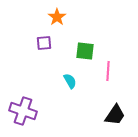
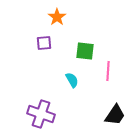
cyan semicircle: moved 2 px right, 1 px up
purple cross: moved 18 px right, 3 px down
